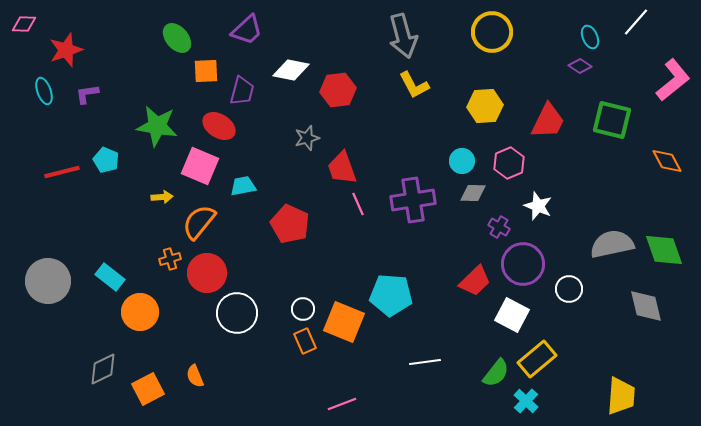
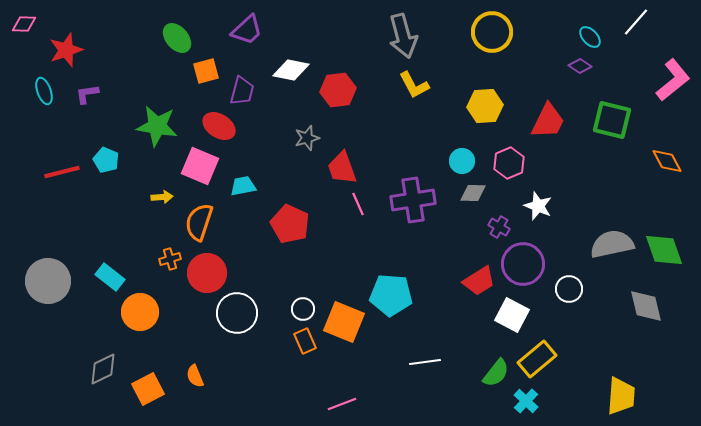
cyan ellipse at (590, 37): rotated 20 degrees counterclockwise
orange square at (206, 71): rotated 12 degrees counterclockwise
orange semicircle at (199, 222): rotated 21 degrees counterclockwise
red trapezoid at (475, 281): moved 4 px right; rotated 12 degrees clockwise
